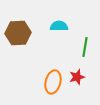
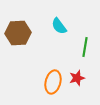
cyan semicircle: rotated 126 degrees counterclockwise
red star: moved 1 px down
